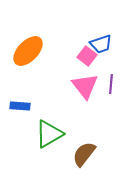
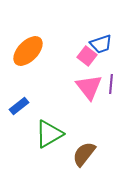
pink triangle: moved 4 px right, 1 px down
blue rectangle: moved 1 px left; rotated 42 degrees counterclockwise
